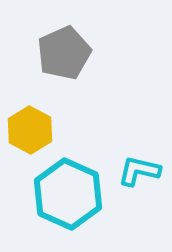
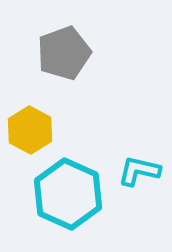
gray pentagon: rotated 4 degrees clockwise
